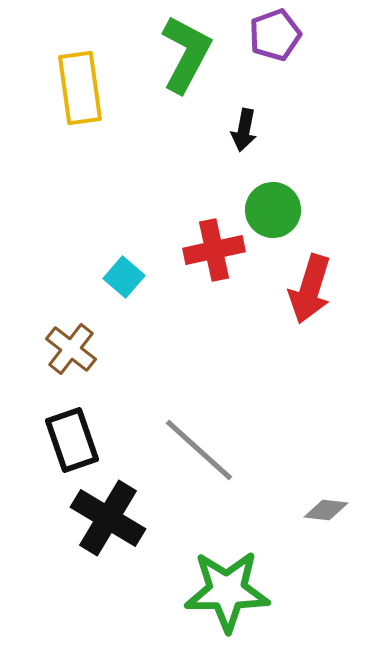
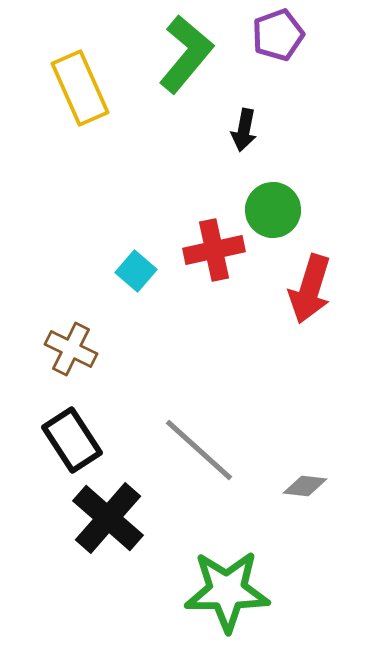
purple pentagon: moved 3 px right
green L-shape: rotated 12 degrees clockwise
yellow rectangle: rotated 16 degrees counterclockwise
cyan square: moved 12 px right, 6 px up
brown cross: rotated 12 degrees counterclockwise
black rectangle: rotated 14 degrees counterclockwise
gray diamond: moved 21 px left, 24 px up
black cross: rotated 10 degrees clockwise
